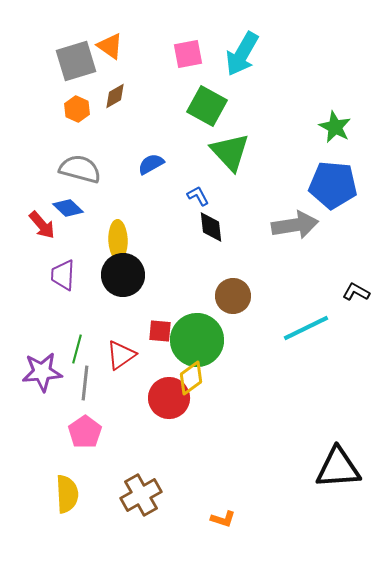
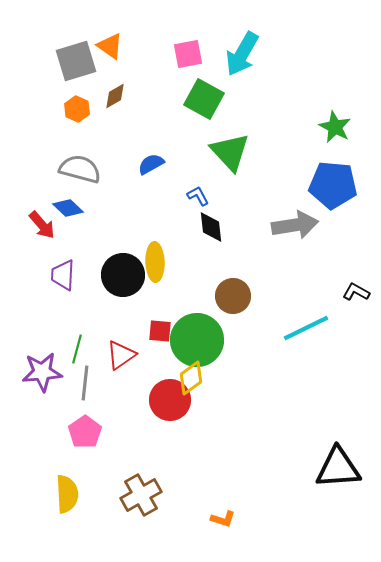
green square: moved 3 px left, 7 px up
yellow ellipse: moved 37 px right, 22 px down
red circle: moved 1 px right, 2 px down
